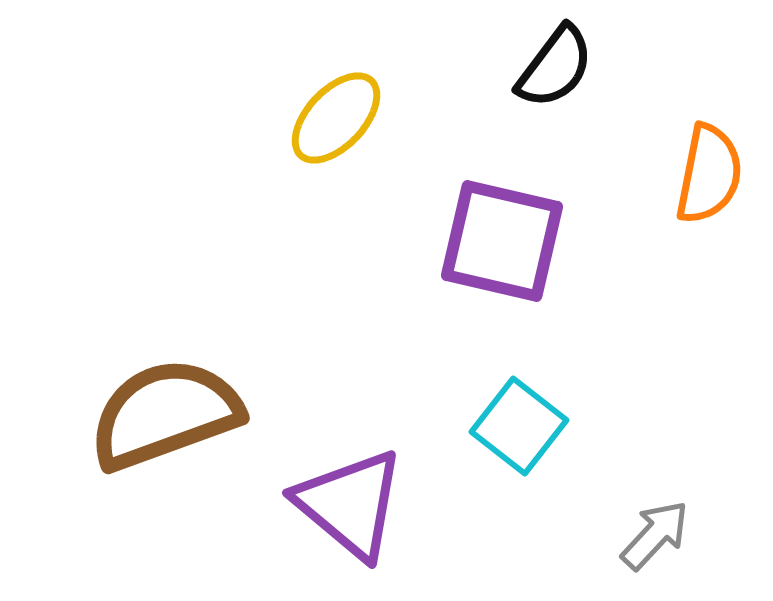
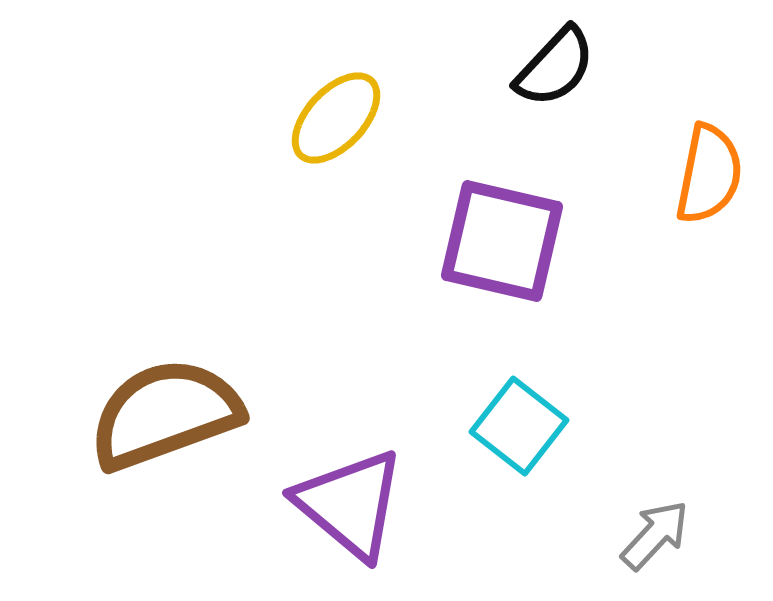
black semicircle: rotated 6 degrees clockwise
